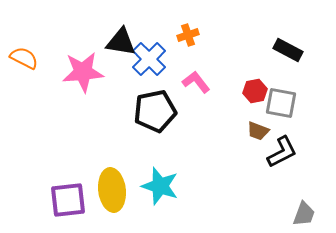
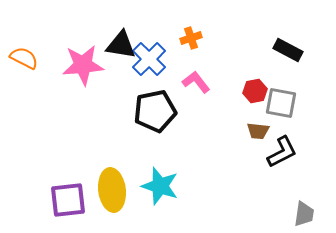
orange cross: moved 3 px right, 3 px down
black triangle: moved 3 px down
pink star: moved 7 px up
brown trapezoid: rotated 15 degrees counterclockwise
gray trapezoid: rotated 12 degrees counterclockwise
